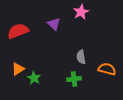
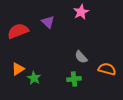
purple triangle: moved 6 px left, 2 px up
gray semicircle: rotated 32 degrees counterclockwise
